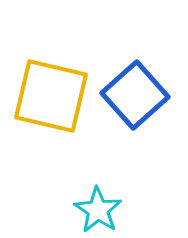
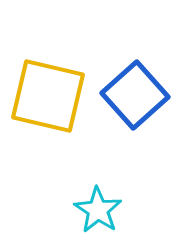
yellow square: moved 3 px left
